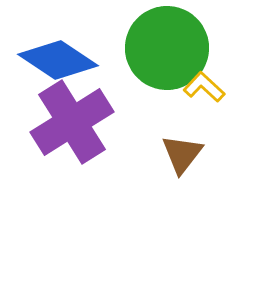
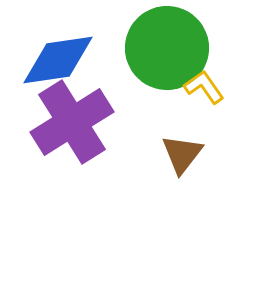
blue diamond: rotated 42 degrees counterclockwise
yellow L-shape: rotated 12 degrees clockwise
